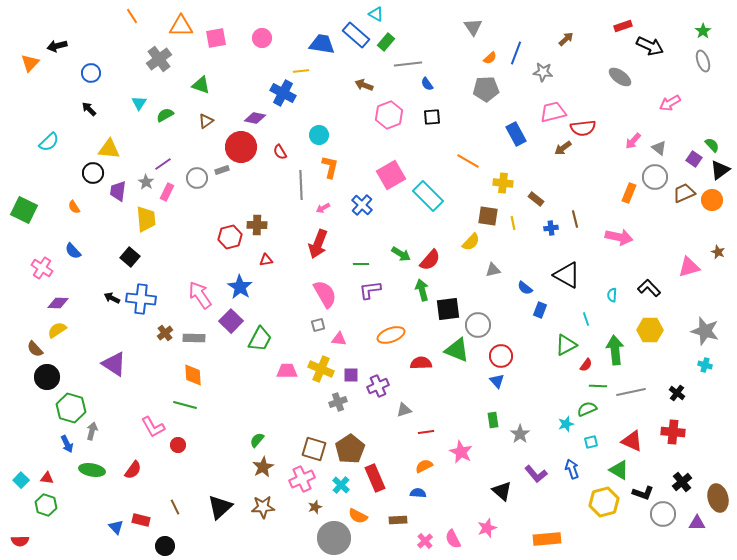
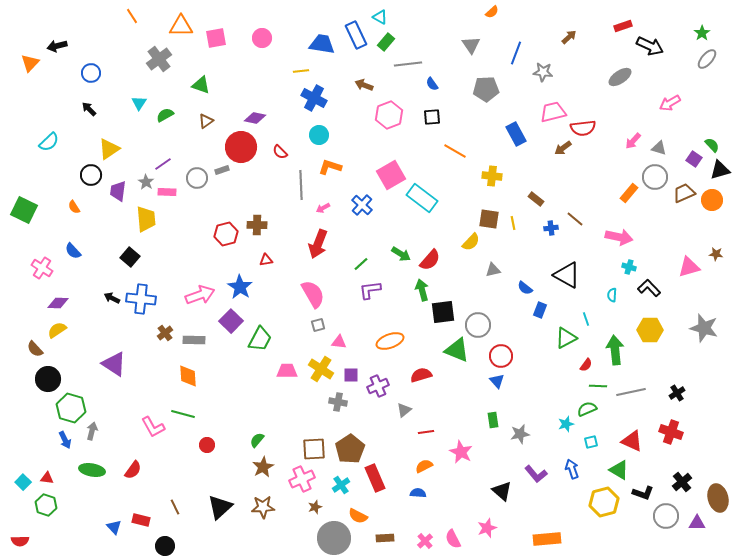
cyan triangle at (376, 14): moved 4 px right, 3 px down
gray triangle at (473, 27): moved 2 px left, 18 px down
green star at (703, 31): moved 1 px left, 2 px down
blue rectangle at (356, 35): rotated 24 degrees clockwise
brown arrow at (566, 39): moved 3 px right, 2 px up
orange semicircle at (490, 58): moved 2 px right, 46 px up
gray ellipse at (703, 61): moved 4 px right, 2 px up; rotated 60 degrees clockwise
gray ellipse at (620, 77): rotated 70 degrees counterclockwise
blue semicircle at (427, 84): moved 5 px right
blue cross at (283, 93): moved 31 px right, 5 px down
gray triangle at (659, 148): rotated 21 degrees counterclockwise
yellow triangle at (109, 149): rotated 40 degrees counterclockwise
red semicircle at (280, 152): rotated 14 degrees counterclockwise
orange line at (468, 161): moved 13 px left, 10 px up
orange L-shape at (330, 167): rotated 85 degrees counterclockwise
black triangle at (720, 170): rotated 20 degrees clockwise
black circle at (93, 173): moved 2 px left, 2 px down
yellow cross at (503, 183): moved 11 px left, 7 px up
pink rectangle at (167, 192): rotated 66 degrees clockwise
orange rectangle at (629, 193): rotated 18 degrees clockwise
cyan rectangle at (428, 196): moved 6 px left, 2 px down; rotated 8 degrees counterclockwise
brown square at (488, 216): moved 1 px right, 3 px down
brown line at (575, 219): rotated 36 degrees counterclockwise
red hexagon at (230, 237): moved 4 px left, 3 px up
brown star at (718, 252): moved 2 px left, 2 px down; rotated 16 degrees counterclockwise
green line at (361, 264): rotated 42 degrees counterclockwise
pink semicircle at (325, 294): moved 12 px left
pink arrow at (200, 295): rotated 104 degrees clockwise
black square at (448, 309): moved 5 px left, 3 px down
gray star at (705, 331): moved 1 px left, 3 px up
orange ellipse at (391, 335): moved 1 px left, 6 px down
gray rectangle at (194, 338): moved 2 px down
pink triangle at (339, 339): moved 3 px down
green triangle at (566, 345): moved 7 px up
red semicircle at (421, 363): moved 12 px down; rotated 15 degrees counterclockwise
cyan cross at (705, 365): moved 76 px left, 98 px up
yellow cross at (321, 369): rotated 10 degrees clockwise
orange diamond at (193, 375): moved 5 px left, 1 px down
black circle at (47, 377): moved 1 px right, 2 px down
black cross at (677, 393): rotated 21 degrees clockwise
gray cross at (338, 402): rotated 30 degrees clockwise
green line at (185, 405): moved 2 px left, 9 px down
gray triangle at (404, 410): rotated 21 degrees counterclockwise
red cross at (673, 432): moved 2 px left; rotated 15 degrees clockwise
gray star at (520, 434): rotated 24 degrees clockwise
blue arrow at (67, 444): moved 2 px left, 4 px up
red circle at (178, 445): moved 29 px right
brown square at (314, 449): rotated 20 degrees counterclockwise
cyan square at (21, 480): moved 2 px right, 2 px down
cyan cross at (341, 485): rotated 12 degrees clockwise
gray circle at (663, 514): moved 3 px right, 2 px down
brown rectangle at (398, 520): moved 13 px left, 18 px down
blue triangle at (116, 527): moved 2 px left
